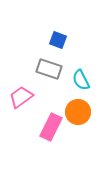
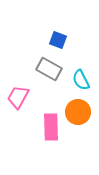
gray rectangle: rotated 10 degrees clockwise
pink trapezoid: moved 3 px left; rotated 25 degrees counterclockwise
pink rectangle: rotated 28 degrees counterclockwise
